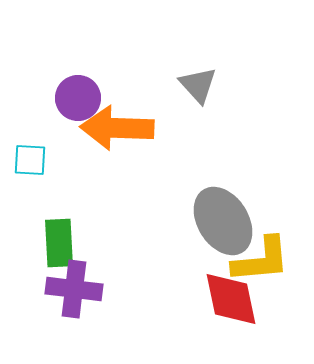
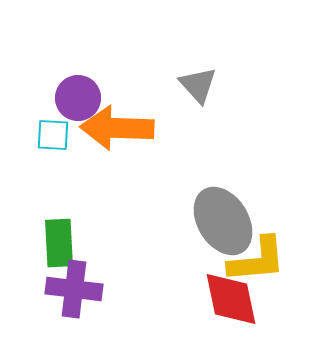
cyan square: moved 23 px right, 25 px up
yellow L-shape: moved 4 px left
